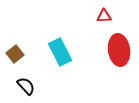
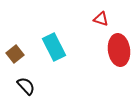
red triangle: moved 3 px left, 3 px down; rotated 21 degrees clockwise
cyan rectangle: moved 6 px left, 5 px up
